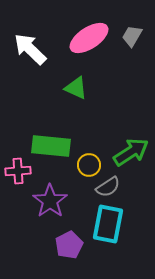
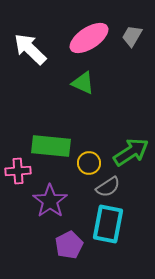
green triangle: moved 7 px right, 5 px up
yellow circle: moved 2 px up
